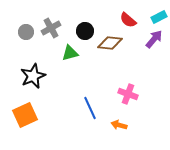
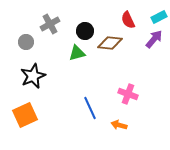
red semicircle: rotated 24 degrees clockwise
gray cross: moved 1 px left, 4 px up
gray circle: moved 10 px down
green triangle: moved 7 px right
